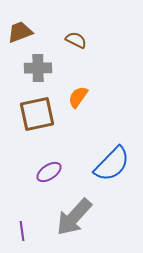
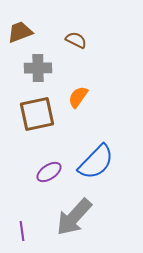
blue semicircle: moved 16 px left, 2 px up
